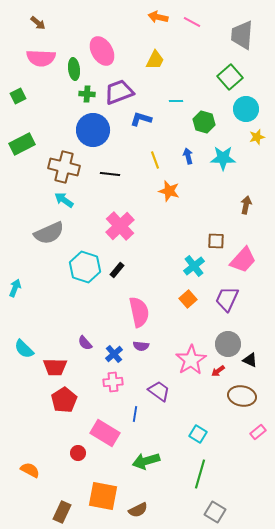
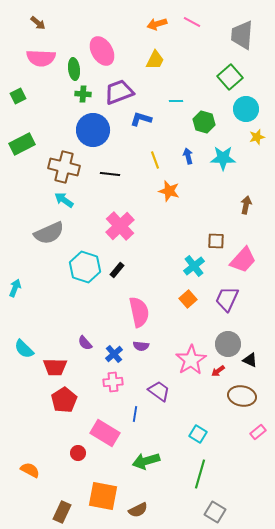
orange arrow at (158, 17): moved 1 px left, 7 px down; rotated 30 degrees counterclockwise
green cross at (87, 94): moved 4 px left
